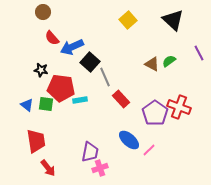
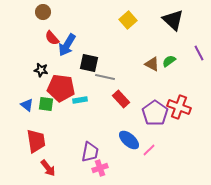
blue arrow: moved 5 px left, 2 px up; rotated 35 degrees counterclockwise
black square: moved 1 px left, 1 px down; rotated 30 degrees counterclockwise
gray line: rotated 54 degrees counterclockwise
